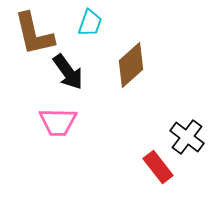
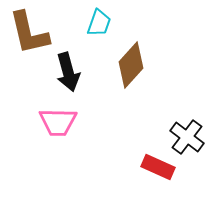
cyan trapezoid: moved 9 px right
brown L-shape: moved 5 px left, 1 px up
brown diamond: rotated 6 degrees counterclockwise
black arrow: rotated 21 degrees clockwise
red rectangle: rotated 28 degrees counterclockwise
